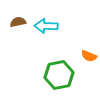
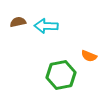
green hexagon: moved 2 px right
